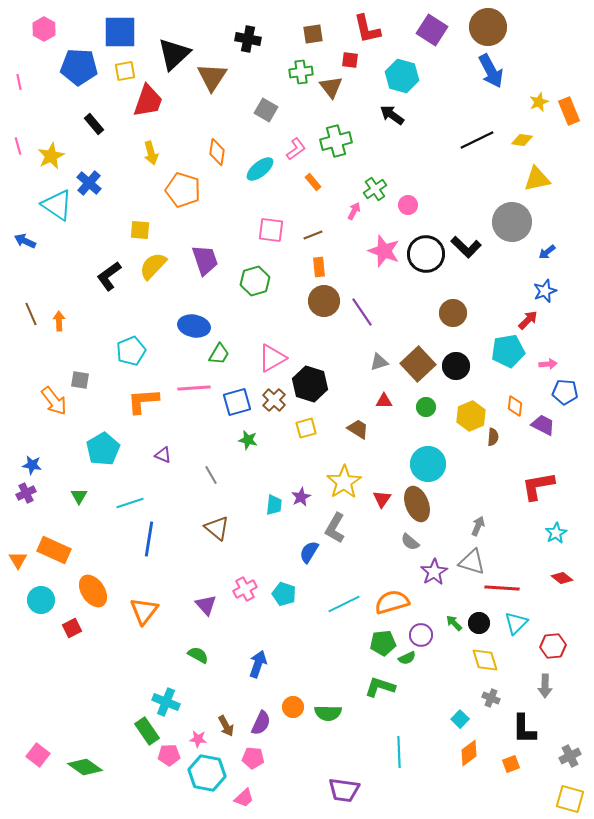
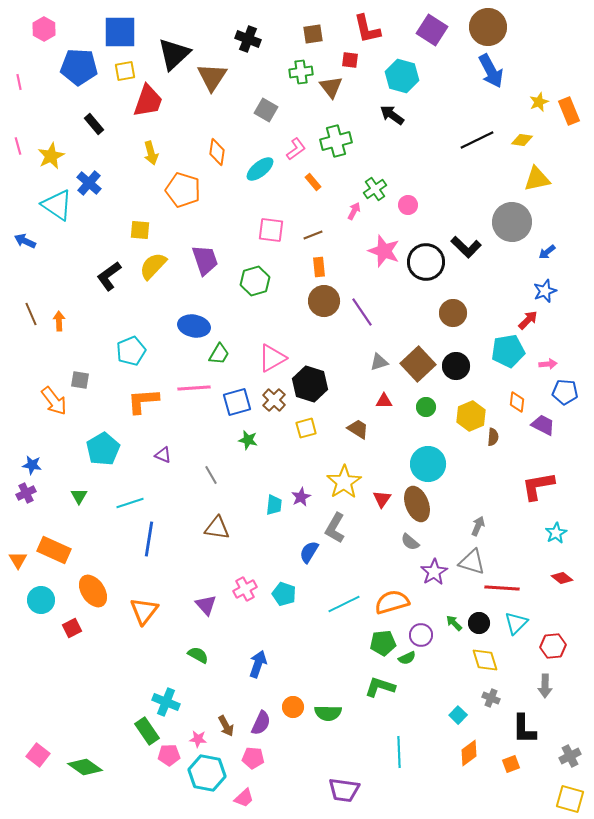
black cross at (248, 39): rotated 10 degrees clockwise
black circle at (426, 254): moved 8 px down
orange diamond at (515, 406): moved 2 px right, 4 px up
brown triangle at (217, 528): rotated 32 degrees counterclockwise
cyan square at (460, 719): moved 2 px left, 4 px up
